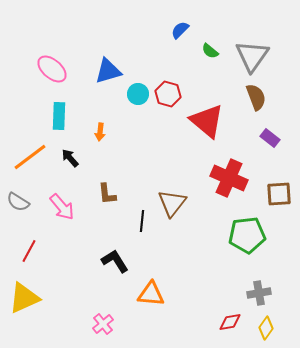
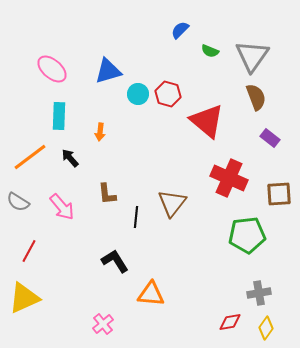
green semicircle: rotated 18 degrees counterclockwise
black line: moved 6 px left, 4 px up
